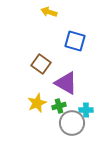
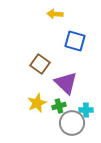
yellow arrow: moved 6 px right, 2 px down; rotated 14 degrees counterclockwise
brown square: moved 1 px left
purple triangle: rotated 15 degrees clockwise
